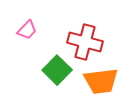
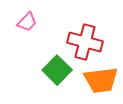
pink trapezoid: moved 8 px up
orange trapezoid: moved 1 px up
